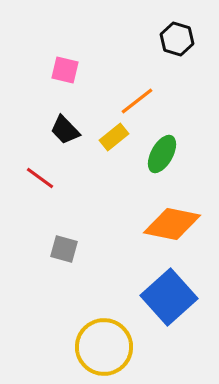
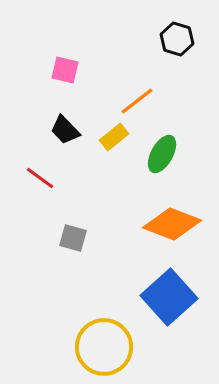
orange diamond: rotated 10 degrees clockwise
gray square: moved 9 px right, 11 px up
